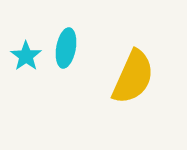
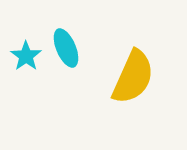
cyan ellipse: rotated 33 degrees counterclockwise
